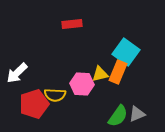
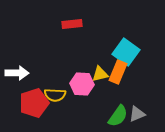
white arrow: rotated 135 degrees counterclockwise
red pentagon: moved 1 px up
